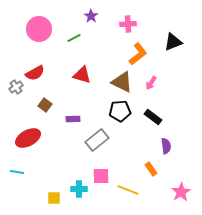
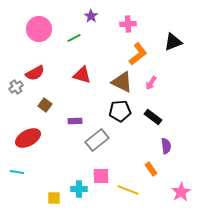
purple rectangle: moved 2 px right, 2 px down
